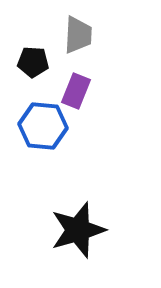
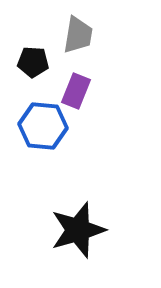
gray trapezoid: rotated 6 degrees clockwise
